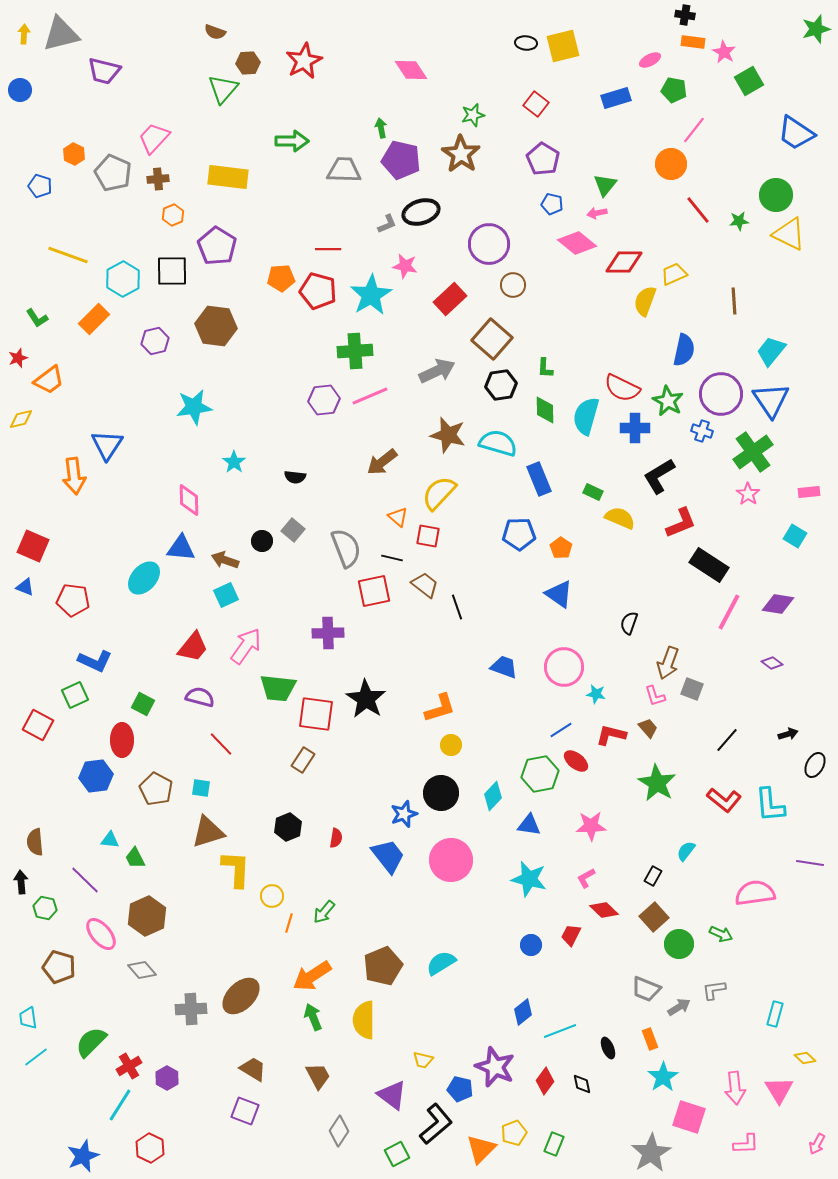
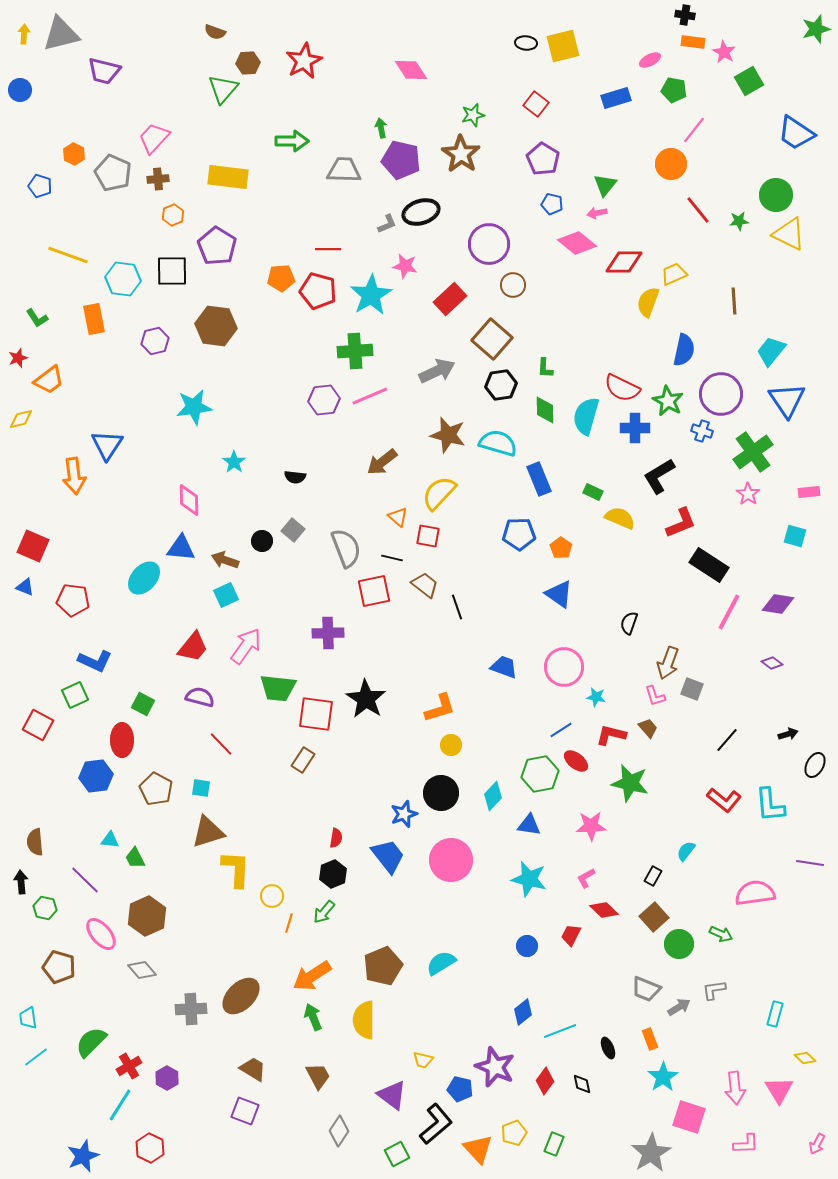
cyan hexagon at (123, 279): rotated 24 degrees counterclockwise
yellow semicircle at (645, 301): moved 3 px right, 1 px down
orange rectangle at (94, 319): rotated 56 degrees counterclockwise
blue triangle at (771, 400): moved 16 px right
cyan square at (795, 536): rotated 15 degrees counterclockwise
cyan star at (596, 694): moved 3 px down
green star at (657, 783): moved 27 px left; rotated 18 degrees counterclockwise
black hexagon at (288, 827): moved 45 px right, 47 px down
blue circle at (531, 945): moved 4 px left, 1 px down
orange triangle at (481, 1149): moved 3 px left; rotated 28 degrees counterclockwise
